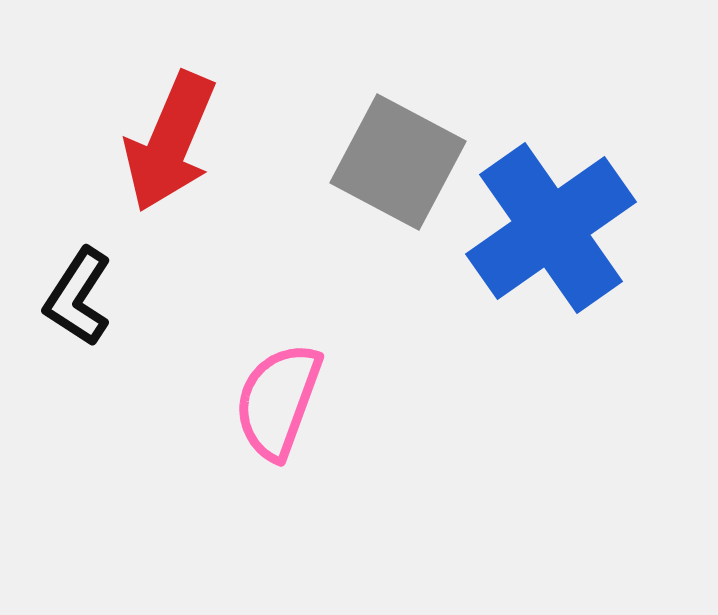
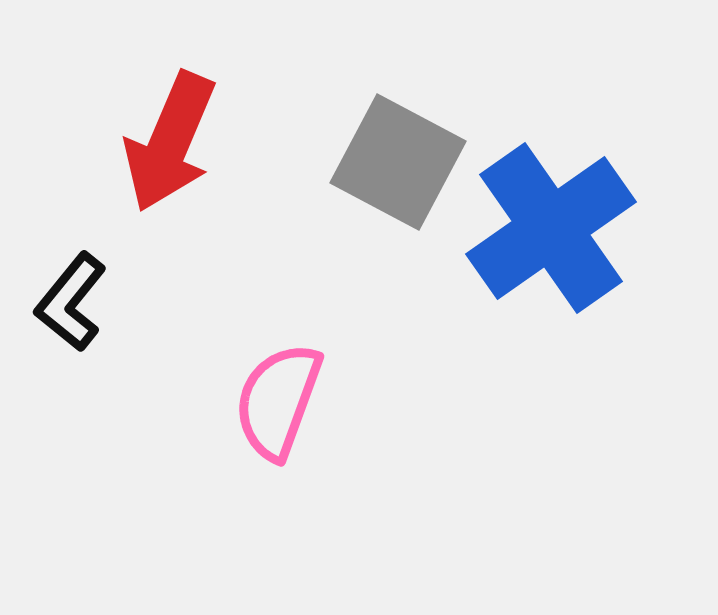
black L-shape: moved 7 px left, 5 px down; rotated 6 degrees clockwise
